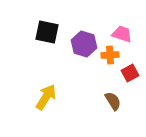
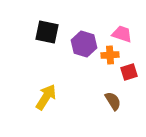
red square: moved 1 px left, 1 px up; rotated 12 degrees clockwise
